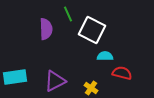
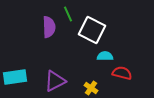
purple semicircle: moved 3 px right, 2 px up
